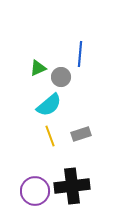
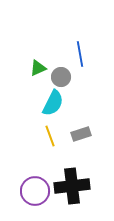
blue line: rotated 15 degrees counterclockwise
cyan semicircle: moved 4 px right, 2 px up; rotated 24 degrees counterclockwise
